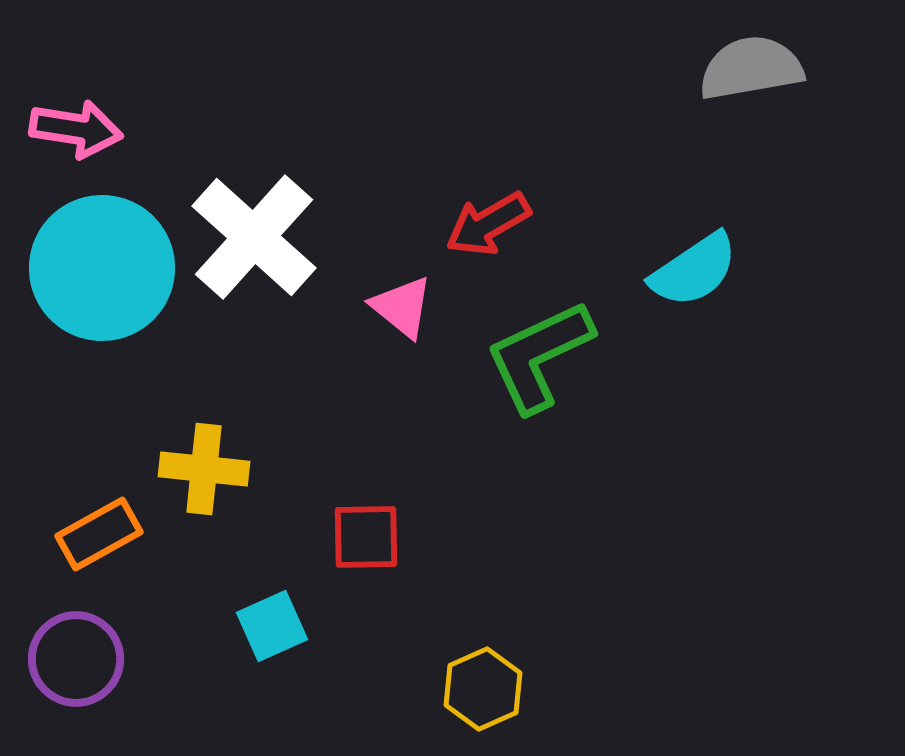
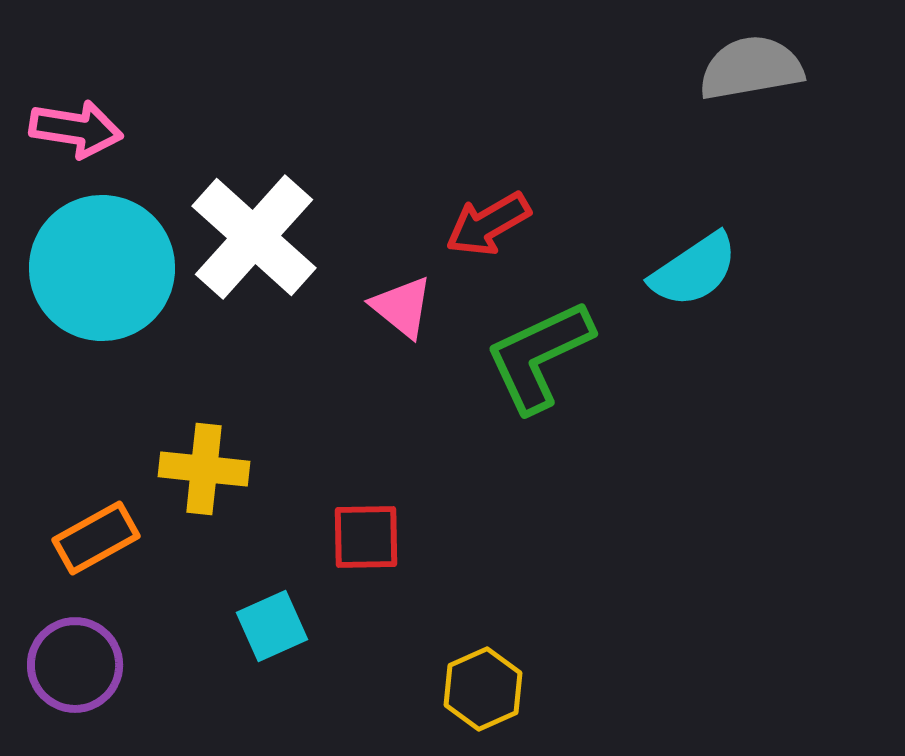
orange rectangle: moved 3 px left, 4 px down
purple circle: moved 1 px left, 6 px down
